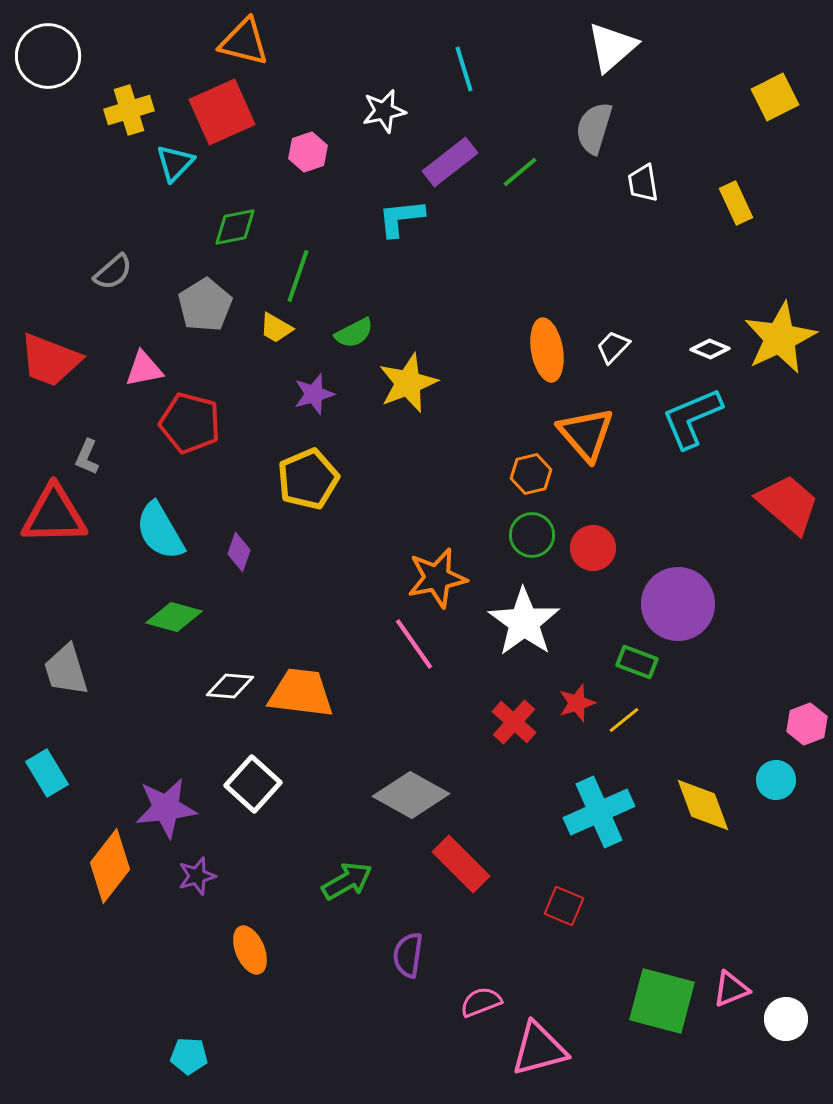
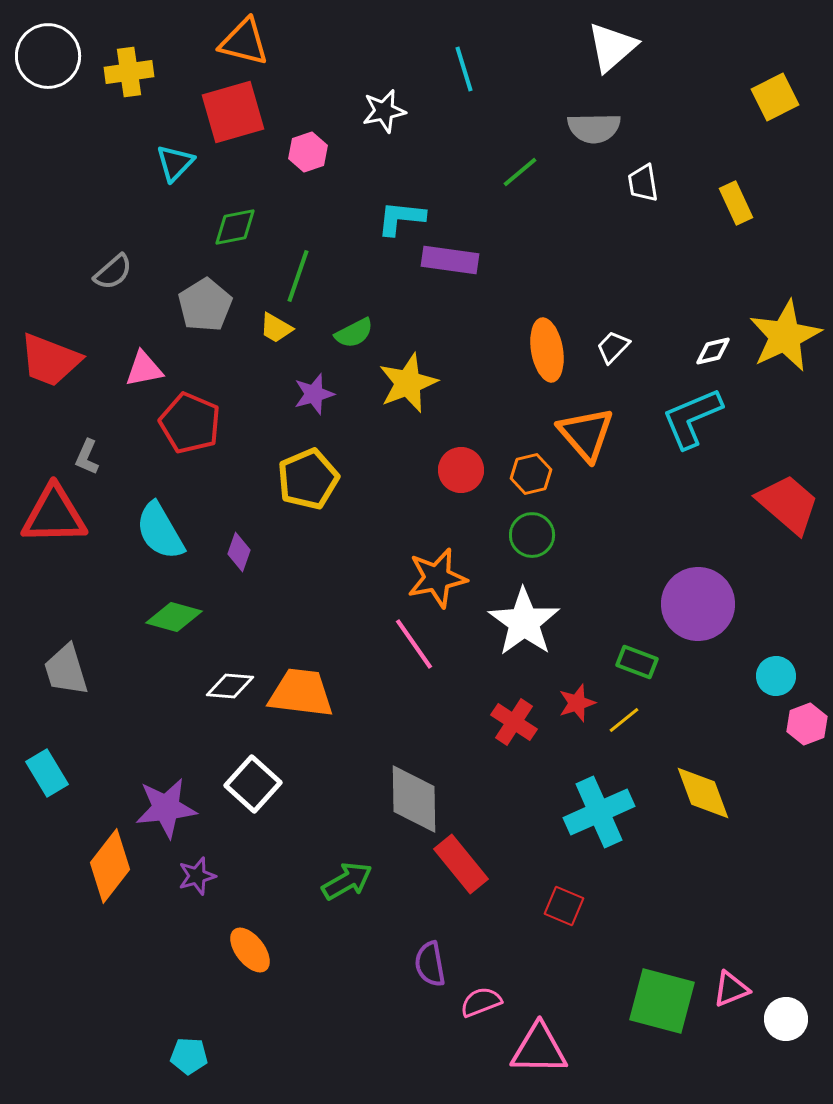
yellow cross at (129, 110): moved 38 px up; rotated 9 degrees clockwise
red square at (222, 112): moved 11 px right; rotated 8 degrees clockwise
gray semicircle at (594, 128): rotated 108 degrees counterclockwise
purple rectangle at (450, 162): moved 98 px down; rotated 46 degrees clockwise
cyan L-shape at (401, 218): rotated 12 degrees clockwise
yellow star at (780, 338): moved 5 px right, 2 px up
white diamond at (710, 349): moved 3 px right, 2 px down; rotated 36 degrees counterclockwise
red pentagon at (190, 423): rotated 8 degrees clockwise
red circle at (593, 548): moved 132 px left, 78 px up
purple circle at (678, 604): moved 20 px right
red cross at (514, 722): rotated 9 degrees counterclockwise
cyan circle at (776, 780): moved 104 px up
gray diamond at (411, 795): moved 3 px right, 4 px down; rotated 60 degrees clockwise
yellow diamond at (703, 805): moved 12 px up
red rectangle at (461, 864): rotated 6 degrees clockwise
orange ellipse at (250, 950): rotated 15 degrees counterclockwise
purple semicircle at (408, 955): moved 22 px right, 9 px down; rotated 18 degrees counterclockwise
pink triangle at (539, 1049): rotated 16 degrees clockwise
